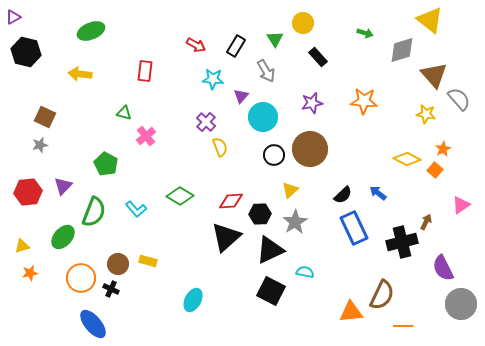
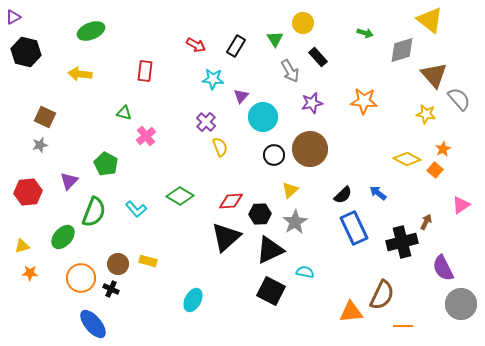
gray arrow at (266, 71): moved 24 px right
purple triangle at (63, 186): moved 6 px right, 5 px up
orange star at (30, 273): rotated 14 degrees clockwise
